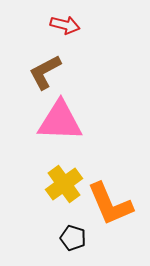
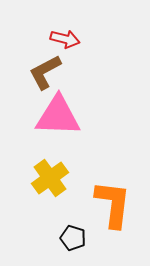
red arrow: moved 14 px down
pink triangle: moved 2 px left, 5 px up
yellow cross: moved 14 px left, 6 px up
orange L-shape: moved 3 px right; rotated 150 degrees counterclockwise
